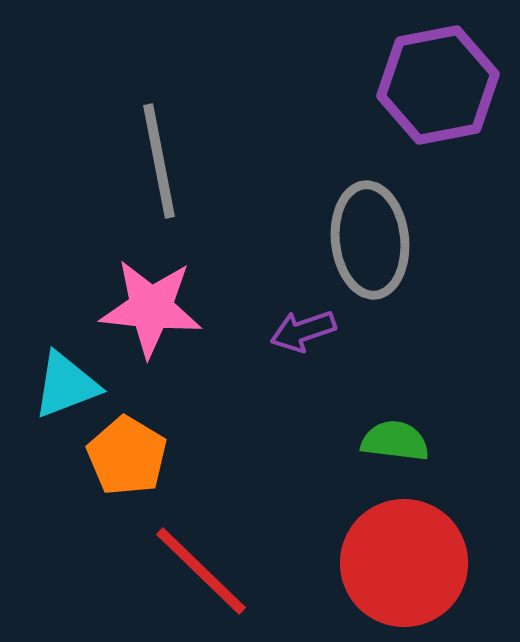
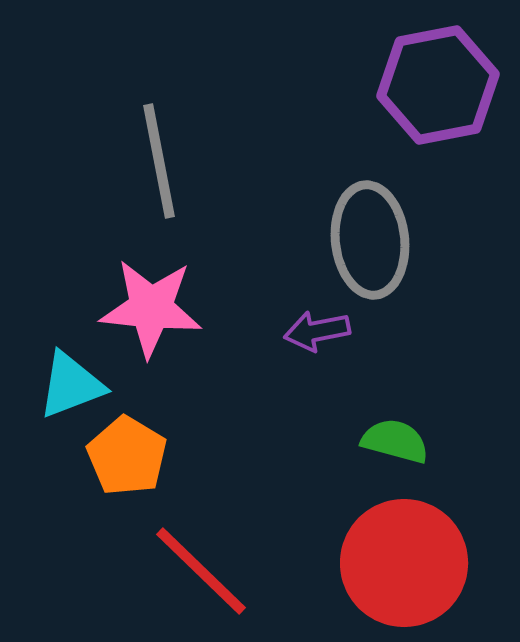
purple arrow: moved 14 px right; rotated 8 degrees clockwise
cyan triangle: moved 5 px right
green semicircle: rotated 8 degrees clockwise
